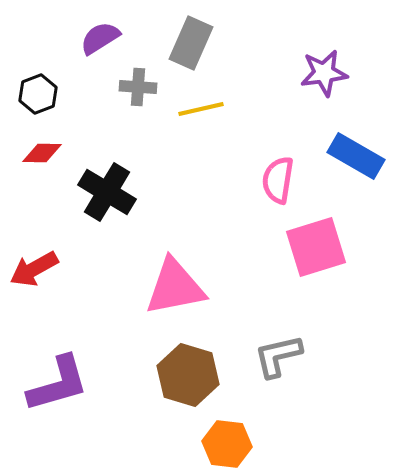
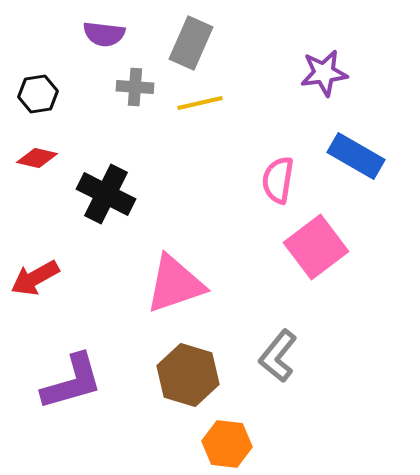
purple semicircle: moved 4 px right, 4 px up; rotated 141 degrees counterclockwise
gray cross: moved 3 px left
black hexagon: rotated 12 degrees clockwise
yellow line: moved 1 px left, 6 px up
red diamond: moved 5 px left, 5 px down; rotated 12 degrees clockwise
black cross: moved 1 px left, 2 px down; rotated 4 degrees counterclockwise
pink square: rotated 20 degrees counterclockwise
red arrow: moved 1 px right, 9 px down
pink triangle: moved 3 px up; rotated 8 degrees counterclockwise
gray L-shape: rotated 38 degrees counterclockwise
purple L-shape: moved 14 px right, 2 px up
